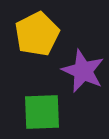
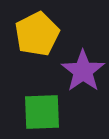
purple star: rotated 12 degrees clockwise
